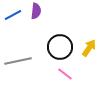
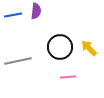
blue line: rotated 18 degrees clockwise
yellow arrow: rotated 78 degrees counterclockwise
pink line: moved 3 px right, 3 px down; rotated 42 degrees counterclockwise
